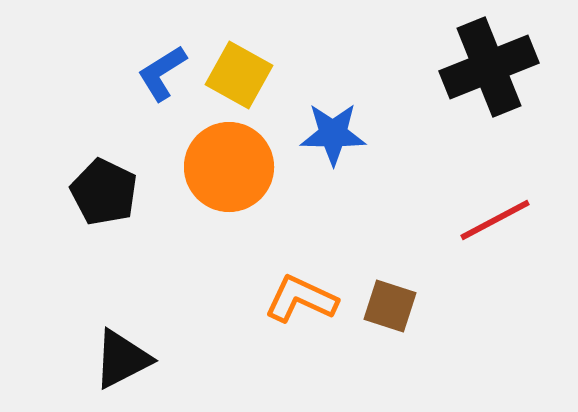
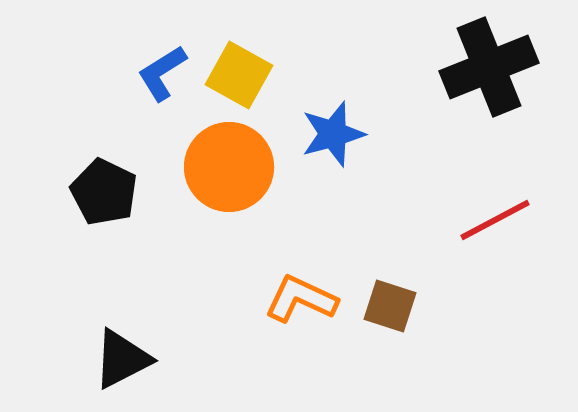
blue star: rotated 16 degrees counterclockwise
